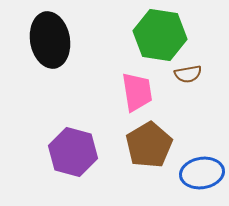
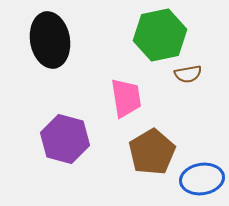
green hexagon: rotated 21 degrees counterclockwise
pink trapezoid: moved 11 px left, 6 px down
brown pentagon: moved 3 px right, 7 px down
purple hexagon: moved 8 px left, 13 px up
blue ellipse: moved 6 px down
